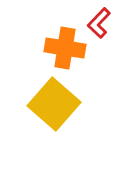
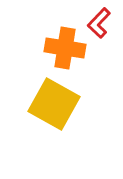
yellow square: rotated 12 degrees counterclockwise
